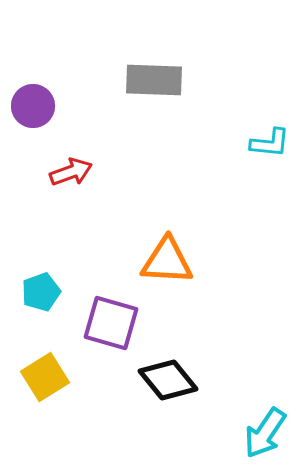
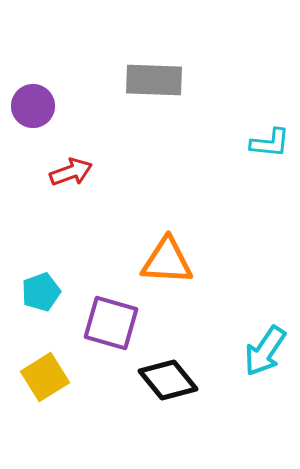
cyan arrow: moved 82 px up
